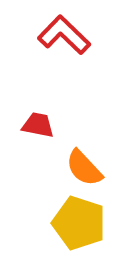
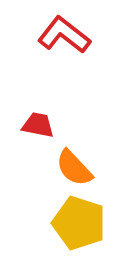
red L-shape: rotated 6 degrees counterclockwise
orange semicircle: moved 10 px left
